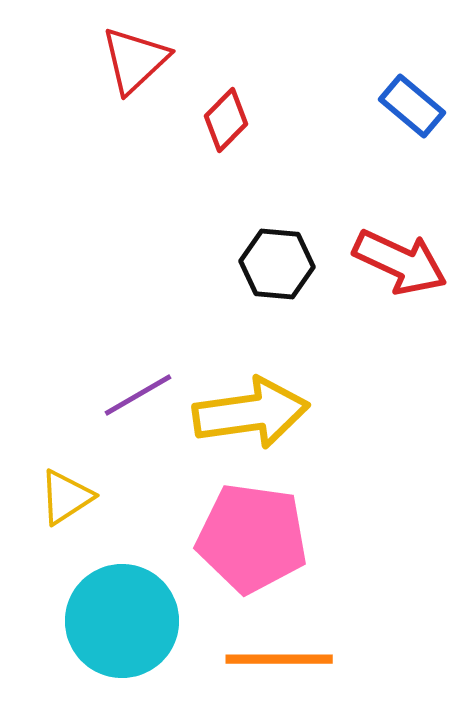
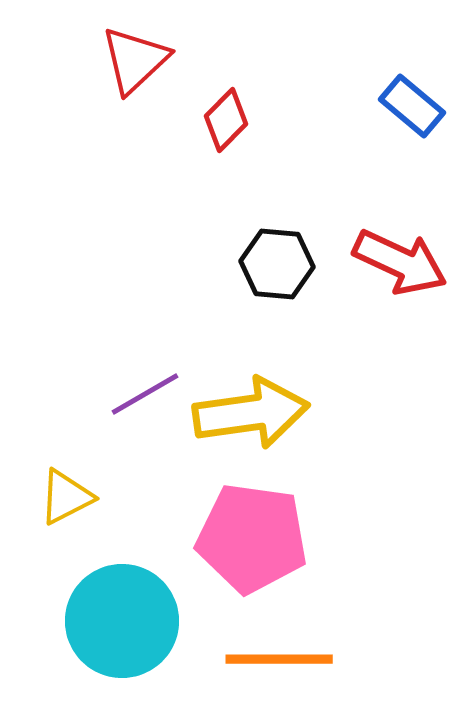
purple line: moved 7 px right, 1 px up
yellow triangle: rotated 6 degrees clockwise
